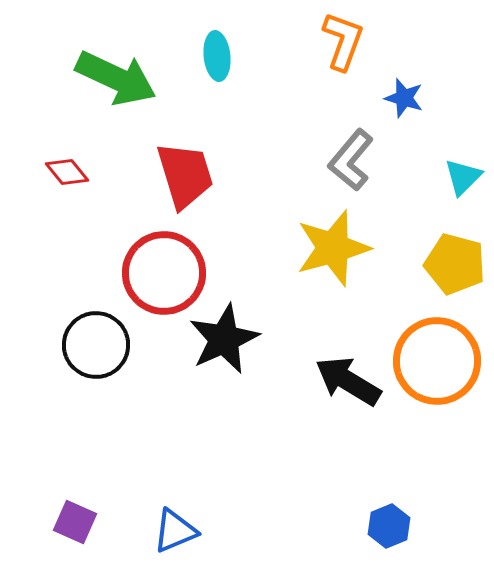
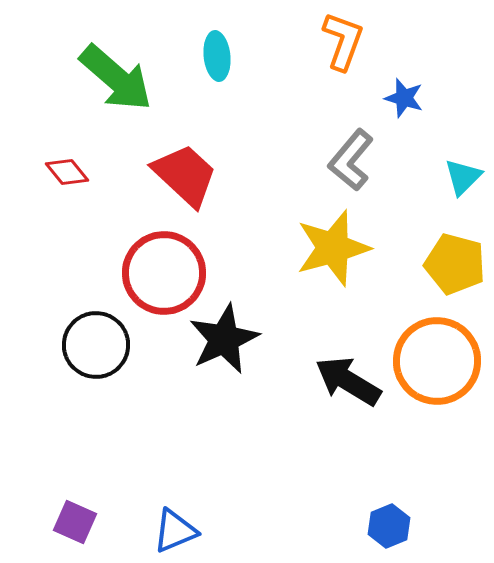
green arrow: rotated 16 degrees clockwise
red trapezoid: rotated 30 degrees counterclockwise
